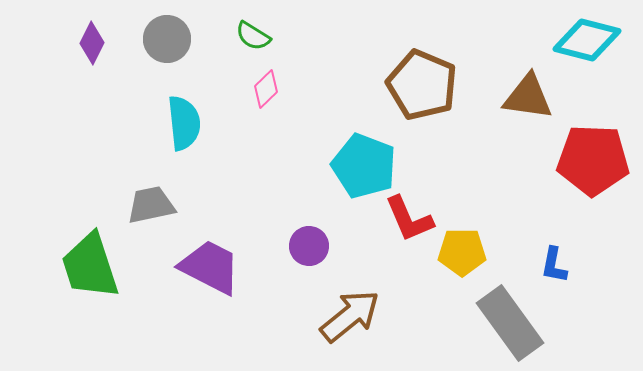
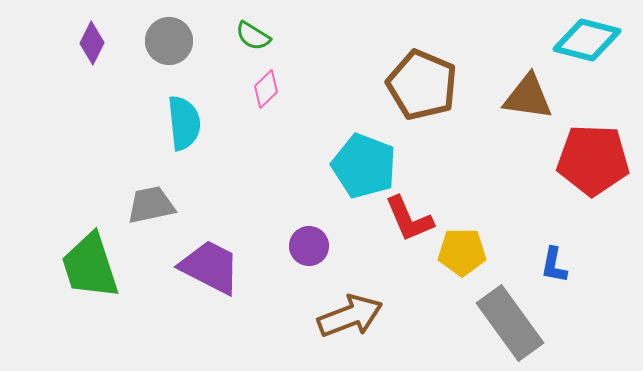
gray circle: moved 2 px right, 2 px down
brown arrow: rotated 18 degrees clockwise
